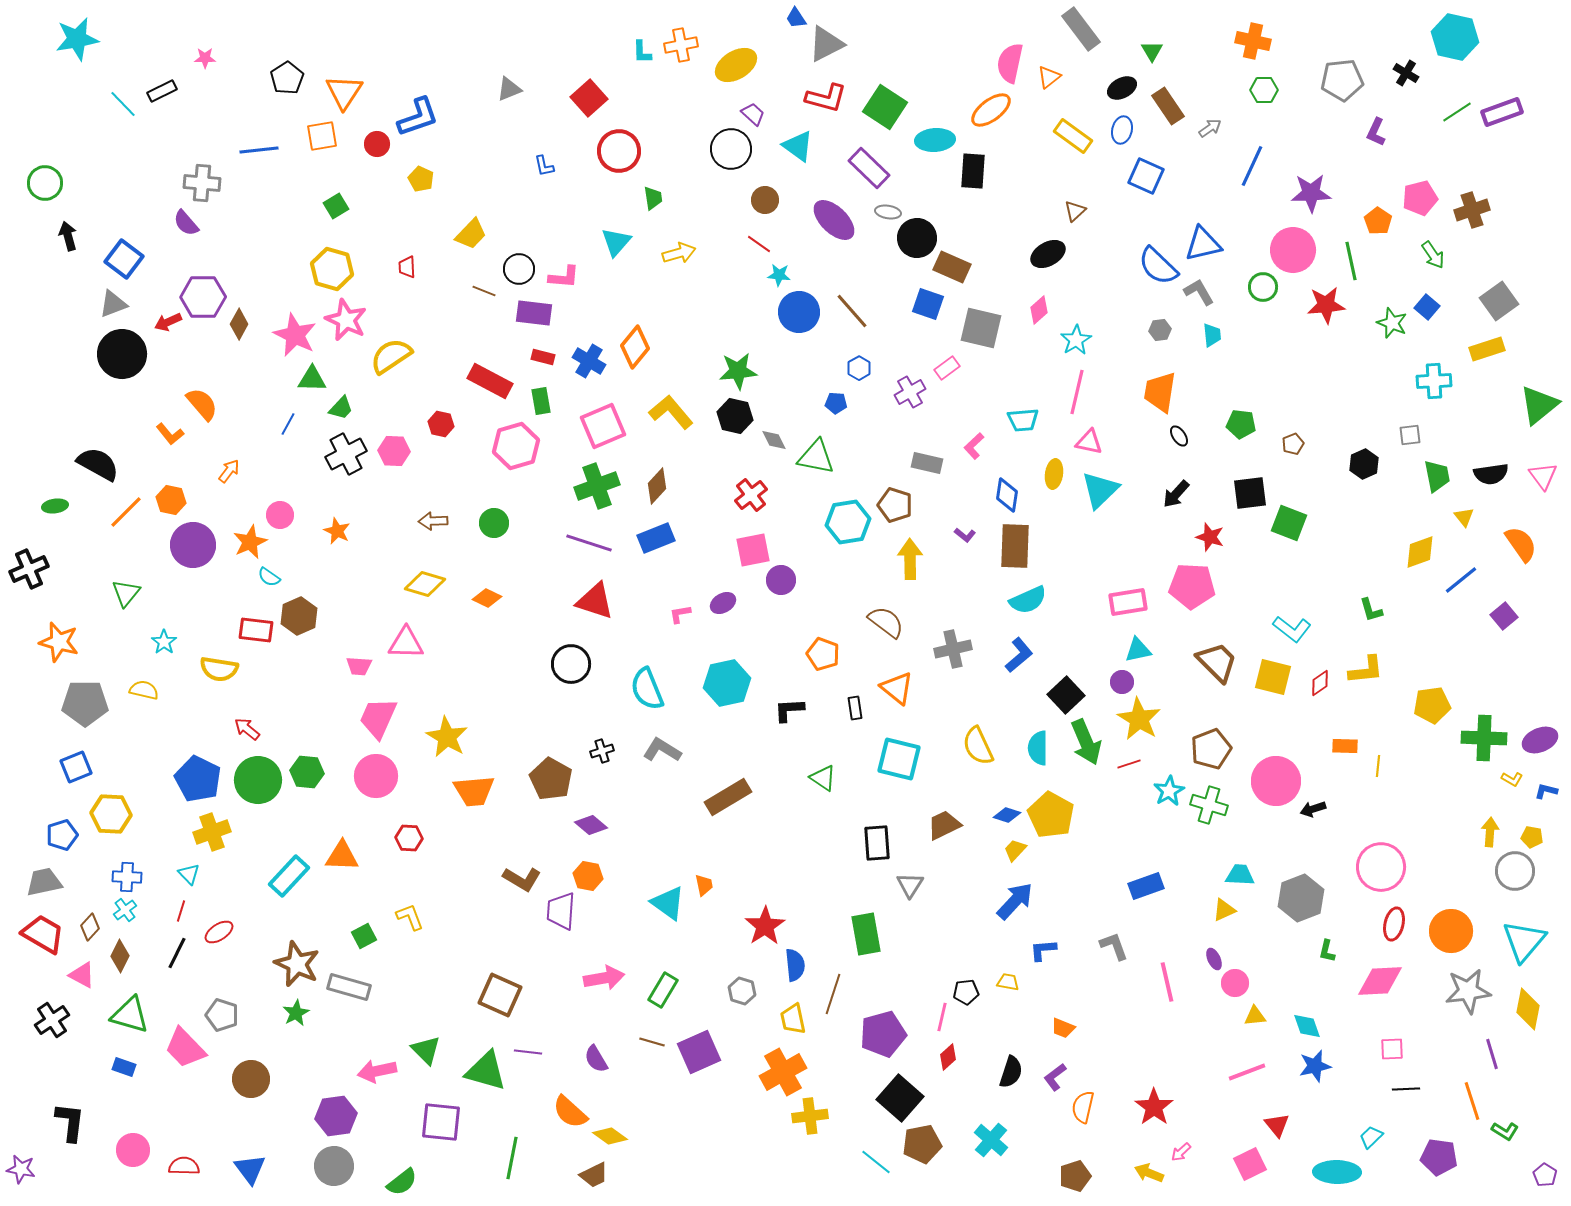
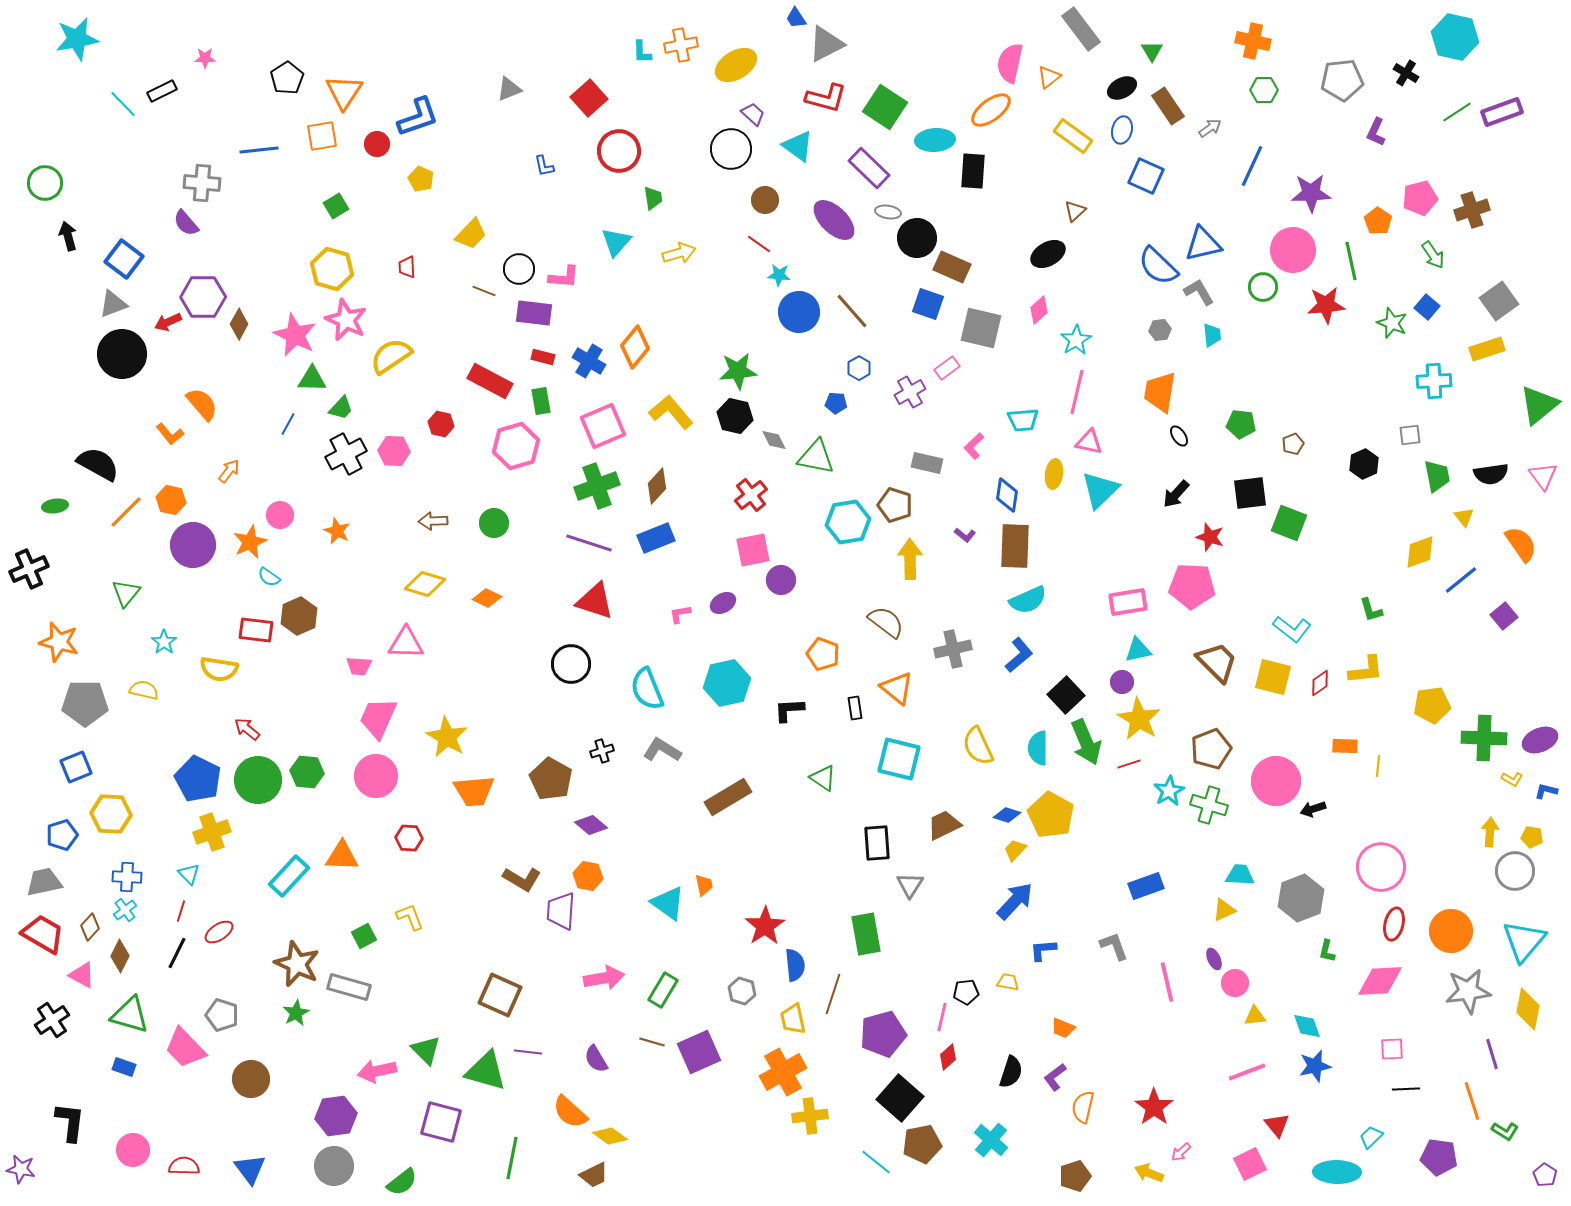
purple square at (441, 1122): rotated 9 degrees clockwise
